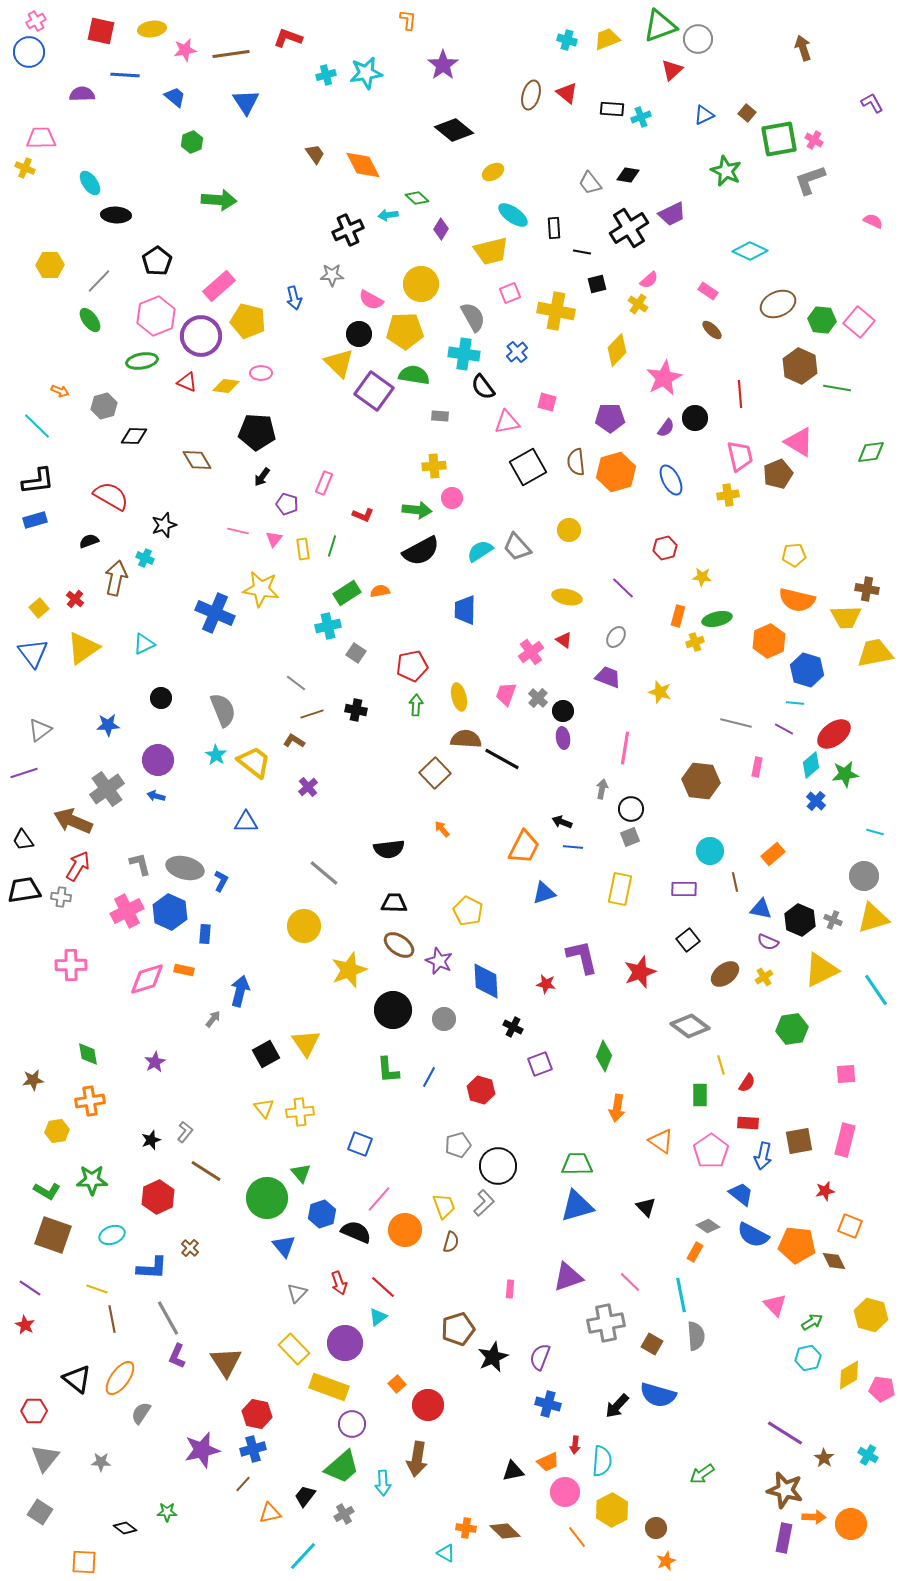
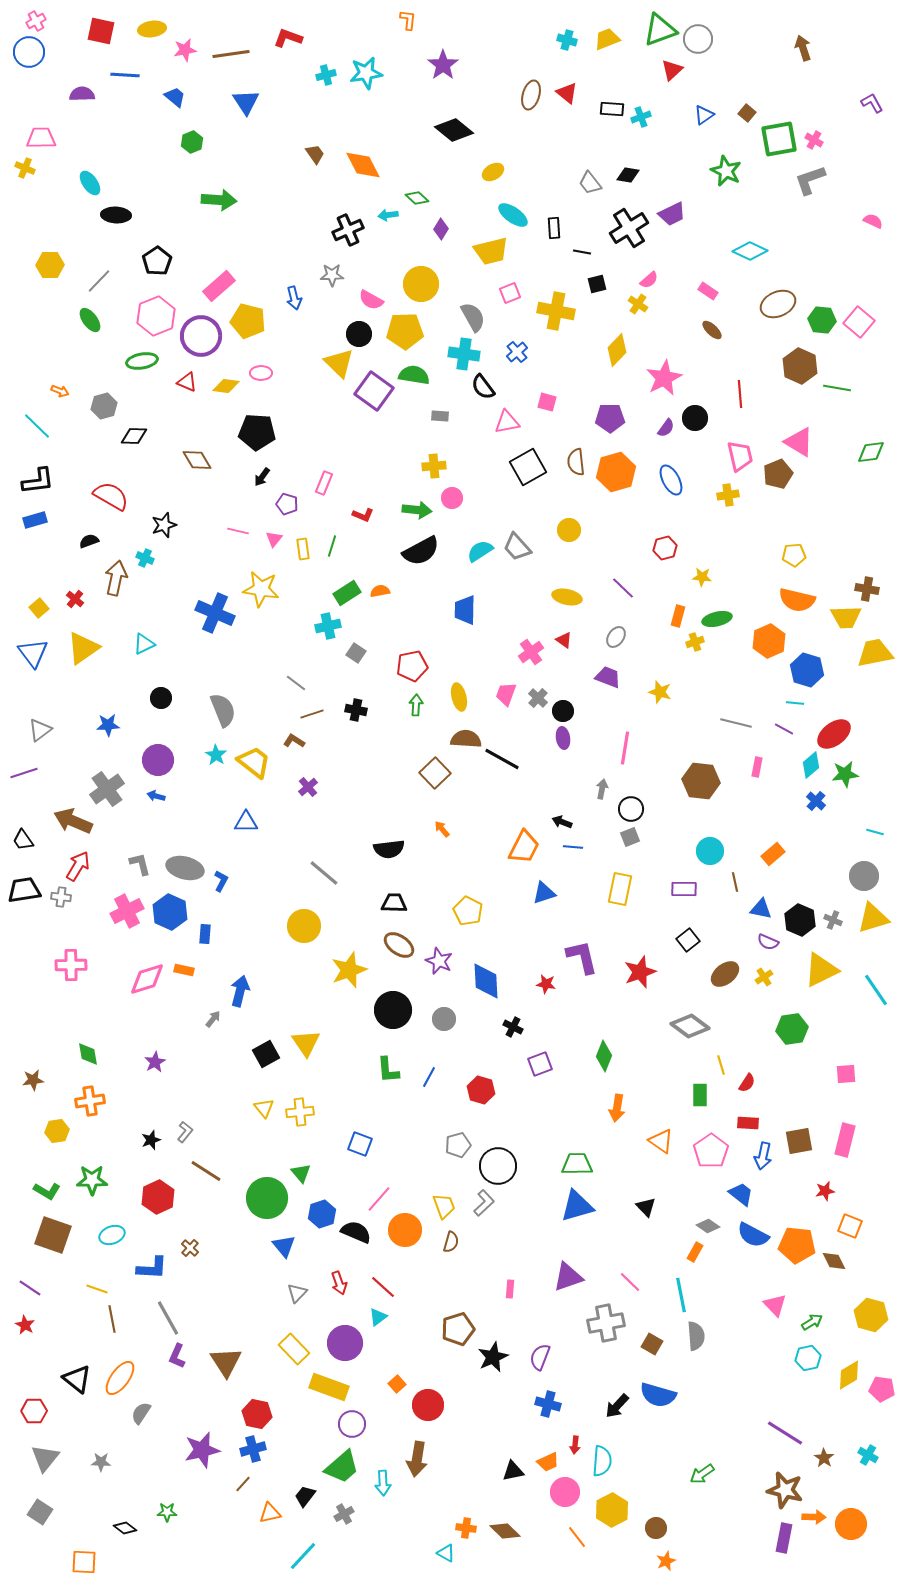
green triangle at (660, 26): moved 4 px down
blue triangle at (704, 115): rotated 10 degrees counterclockwise
